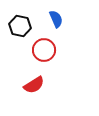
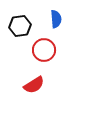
blue semicircle: rotated 18 degrees clockwise
black hexagon: rotated 20 degrees counterclockwise
